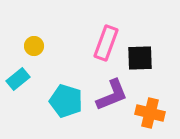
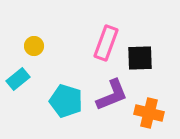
orange cross: moved 1 px left
